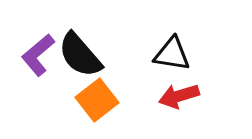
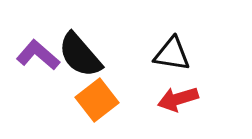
purple L-shape: rotated 81 degrees clockwise
red arrow: moved 1 px left, 3 px down
